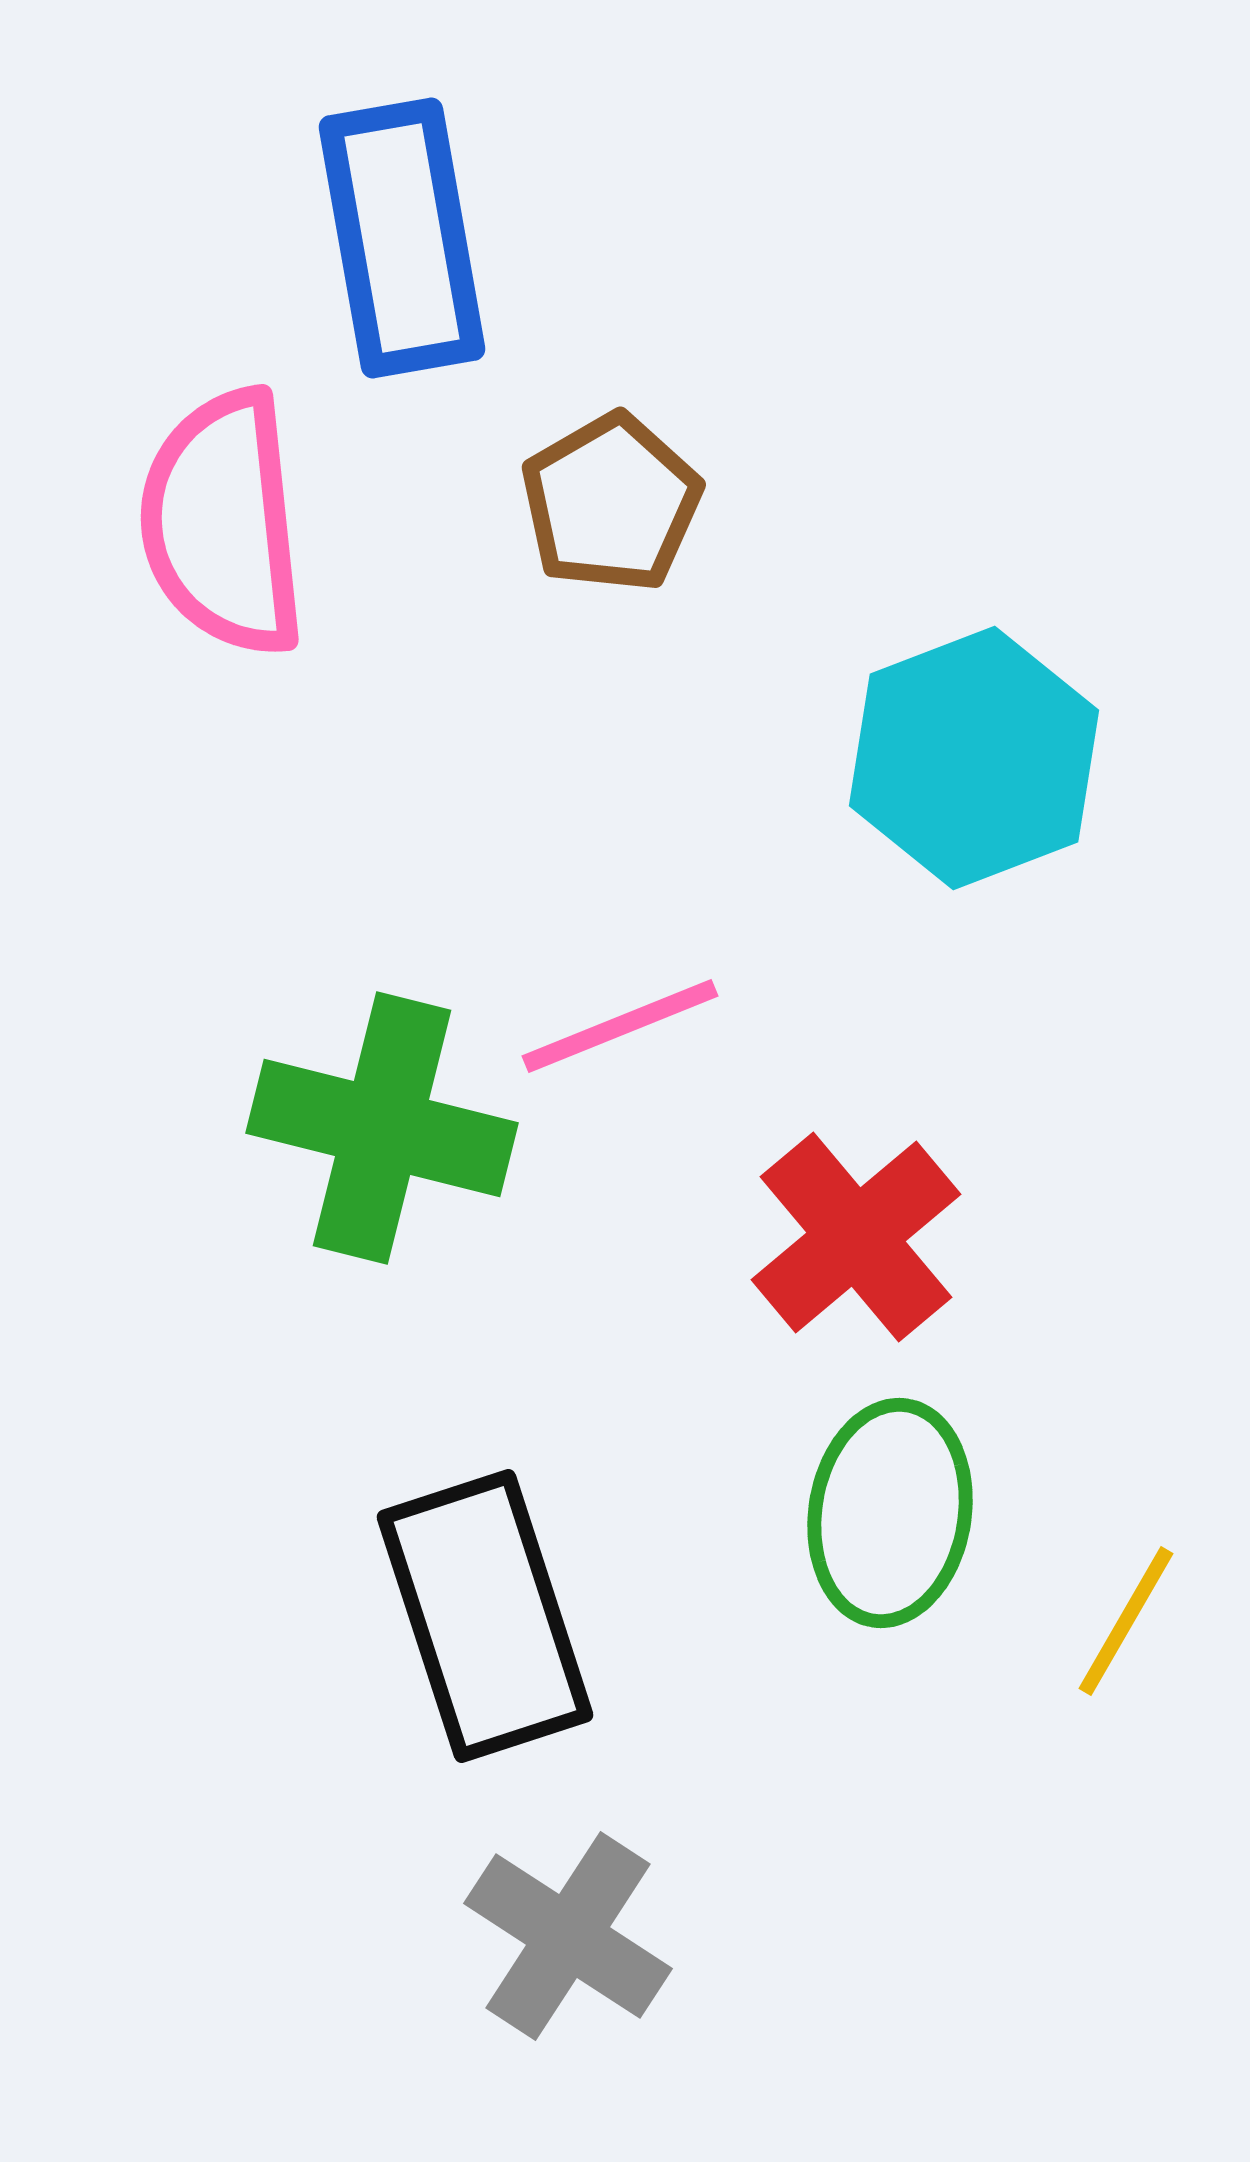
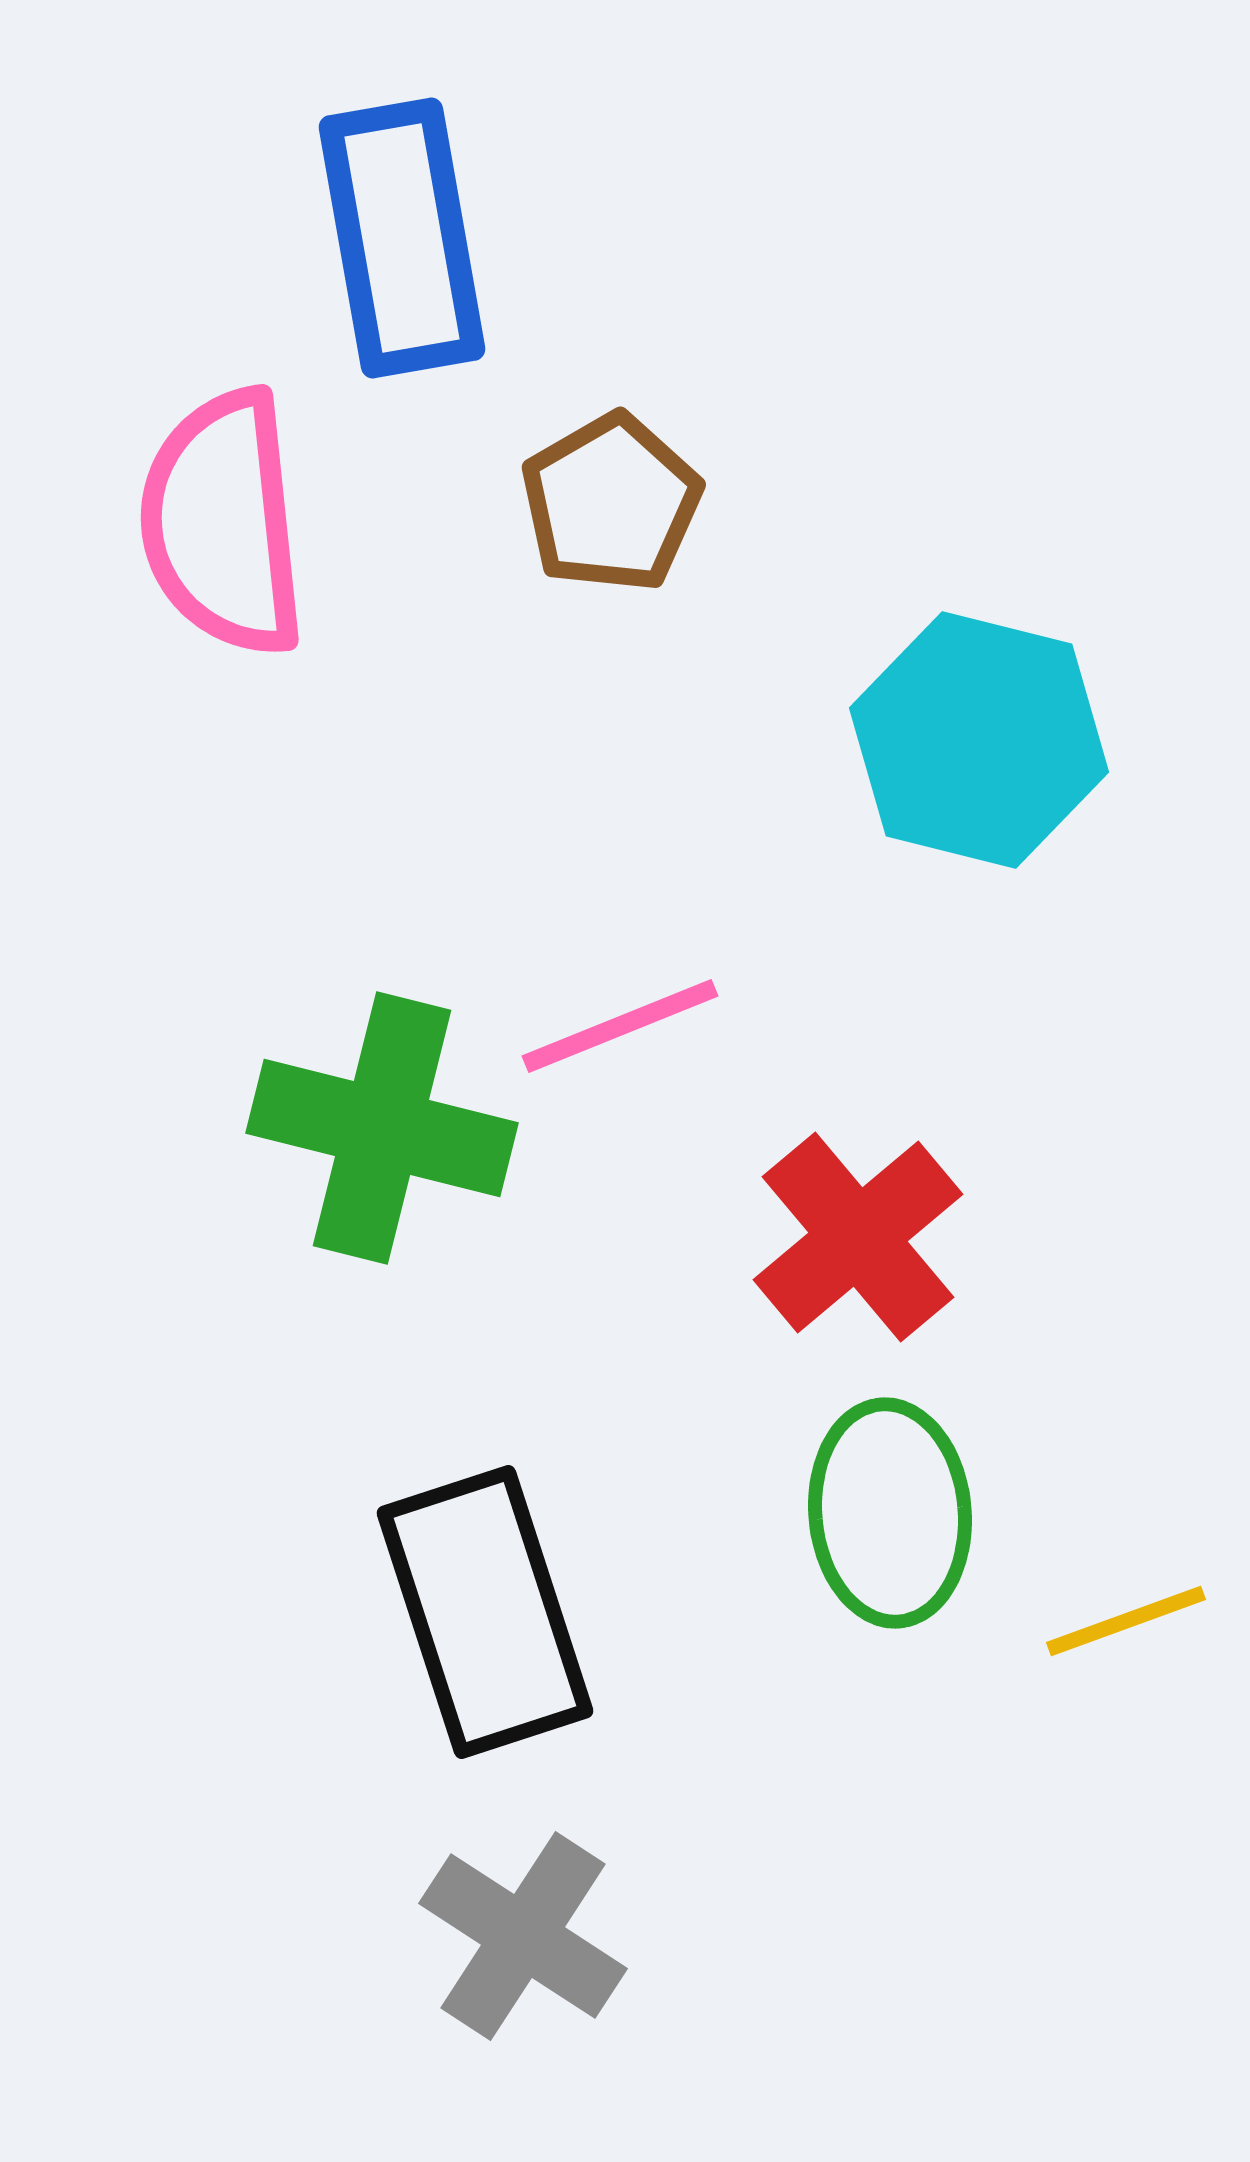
cyan hexagon: moved 5 px right, 18 px up; rotated 25 degrees counterclockwise
red cross: moved 2 px right
green ellipse: rotated 14 degrees counterclockwise
black rectangle: moved 4 px up
yellow line: rotated 40 degrees clockwise
gray cross: moved 45 px left
